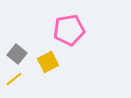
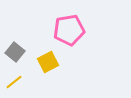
gray square: moved 2 px left, 2 px up
yellow line: moved 3 px down
